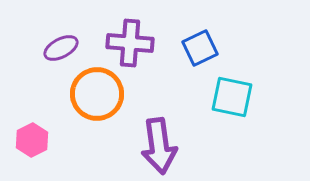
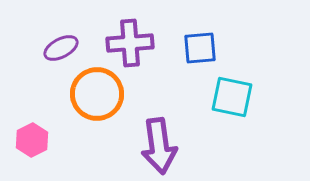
purple cross: rotated 9 degrees counterclockwise
blue square: rotated 21 degrees clockwise
